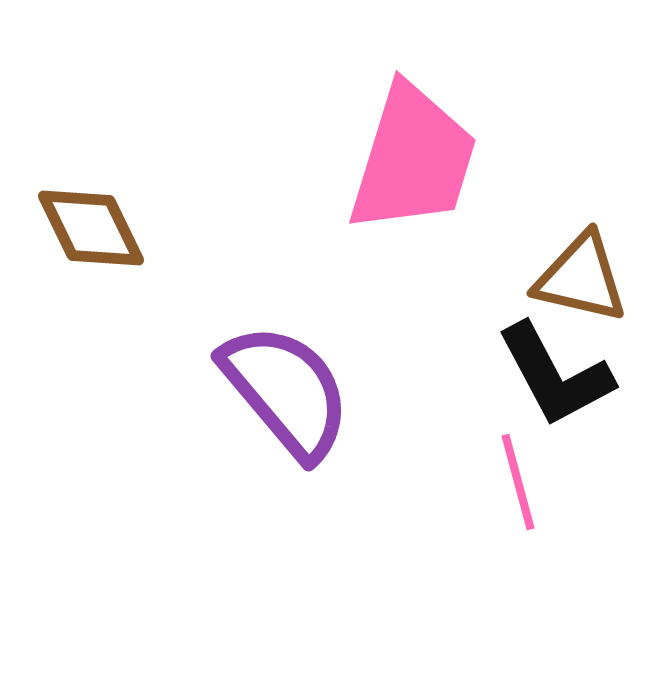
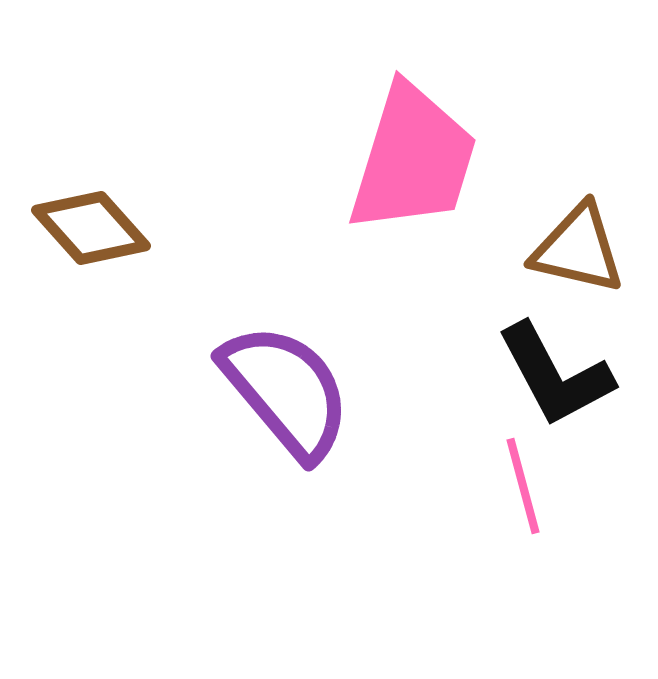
brown diamond: rotated 16 degrees counterclockwise
brown triangle: moved 3 px left, 29 px up
pink line: moved 5 px right, 4 px down
